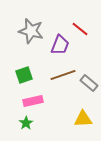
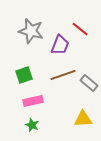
green star: moved 6 px right, 2 px down; rotated 16 degrees counterclockwise
